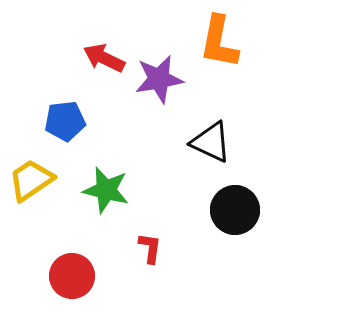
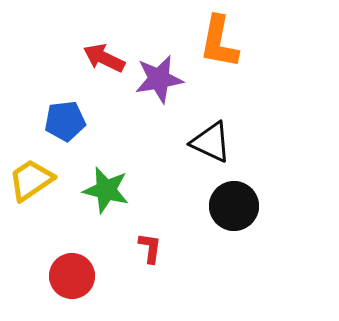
black circle: moved 1 px left, 4 px up
